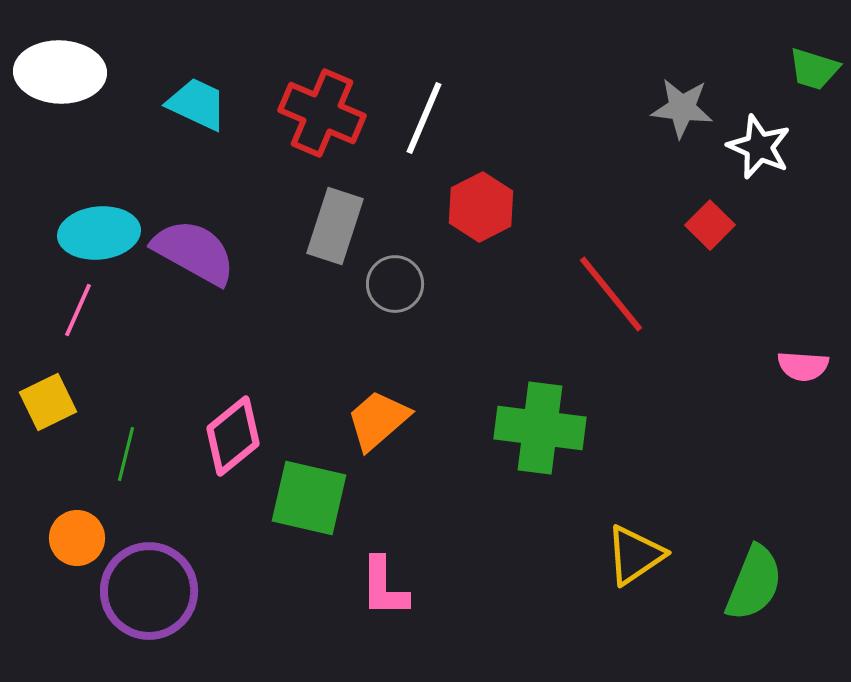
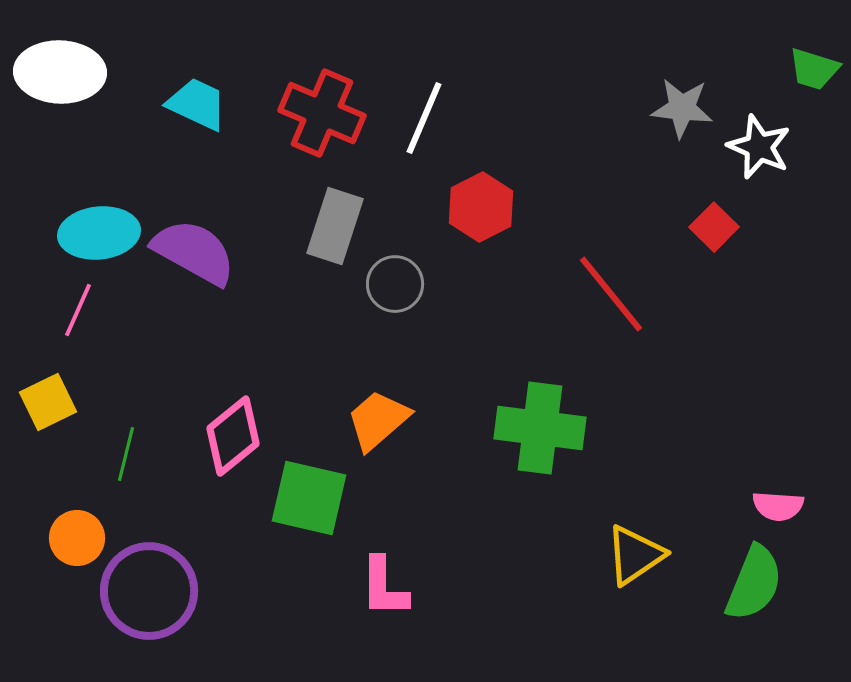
red square: moved 4 px right, 2 px down
pink semicircle: moved 25 px left, 140 px down
